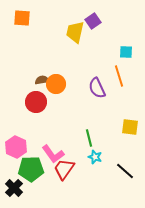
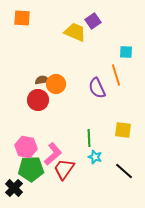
yellow trapezoid: rotated 100 degrees clockwise
orange line: moved 3 px left, 1 px up
red circle: moved 2 px right, 2 px up
yellow square: moved 7 px left, 3 px down
green line: rotated 12 degrees clockwise
pink hexagon: moved 10 px right; rotated 15 degrees counterclockwise
pink L-shape: rotated 95 degrees counterclockwise
black line: moved 1 px left
